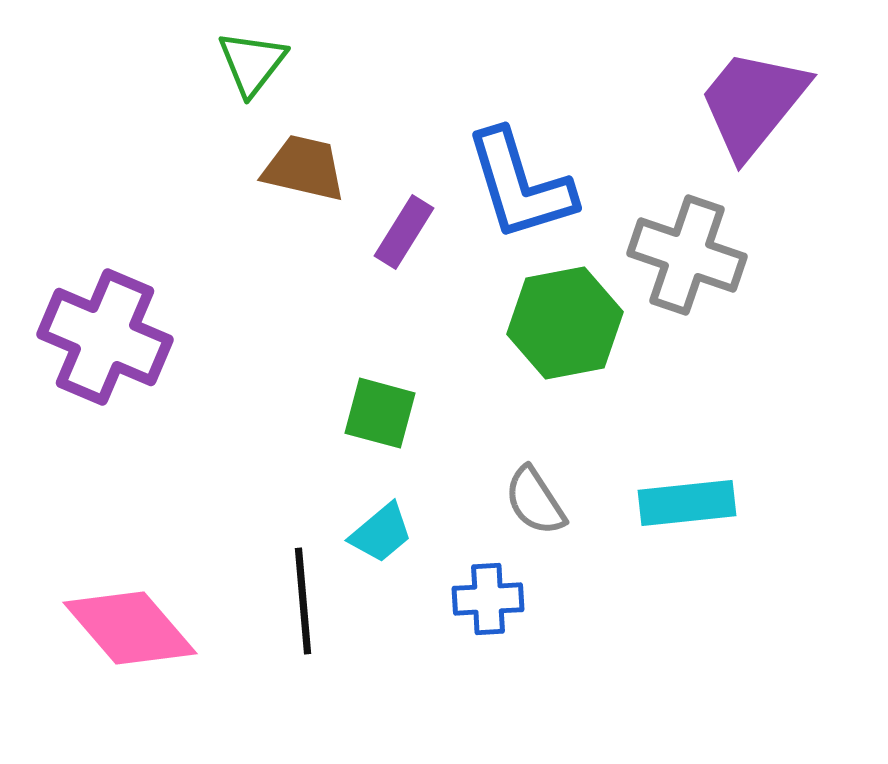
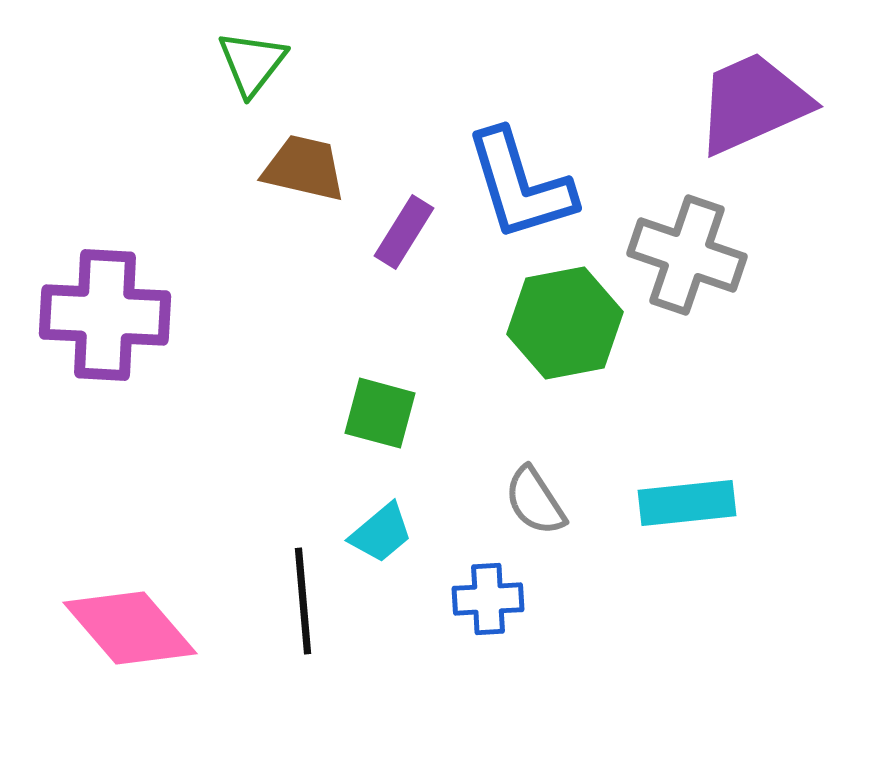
purple trapezoid: rotated 27 degrees clockwise
purple cross: moved 22 px up; rotated 20 degrees counterclockwise
